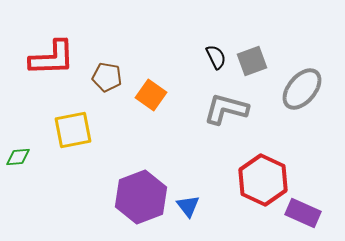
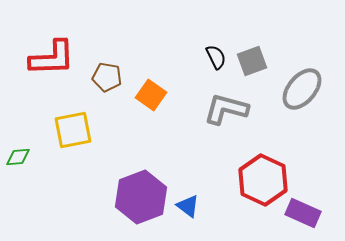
blue triangle: rotated 15 degrees counterclockwise
